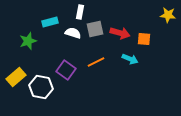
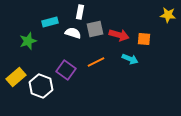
red arrow: moved 1 px left, 2 px down
white hexagon: moved 1 px up; rotated 10 degrees clockwise
